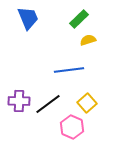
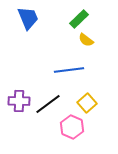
yellow semicircle: moved 2 px left; rotated 126 degrees counterclockwise
